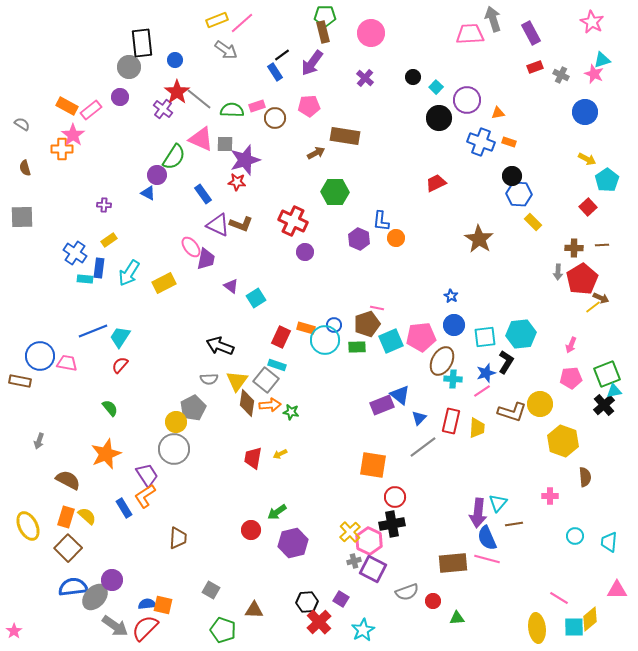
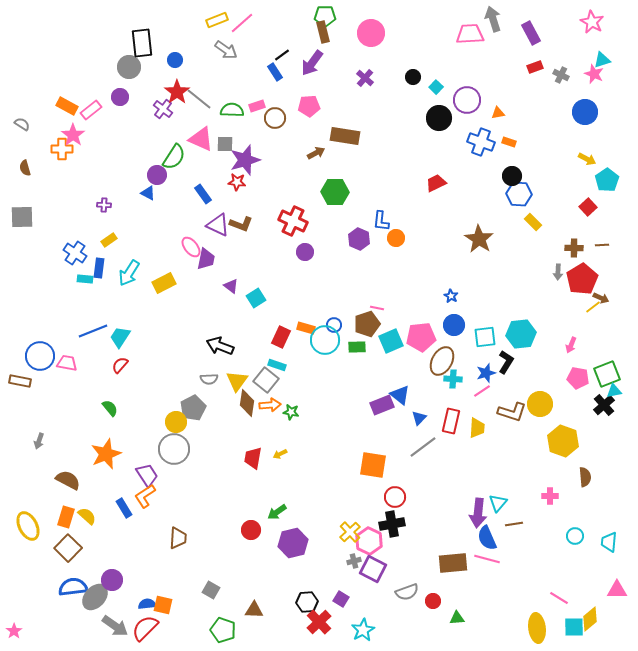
pink pentagon at (571, 378): moved 7 px right; rotated 15 degrees clockwise
